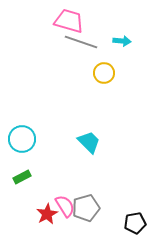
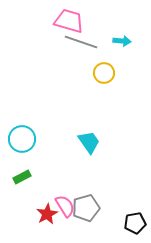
cyan trapezoid: rotated 10 degrees clockwise
